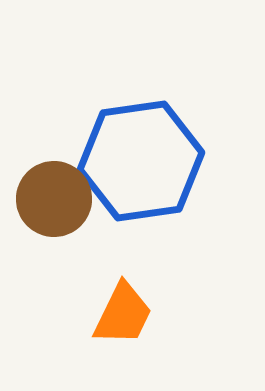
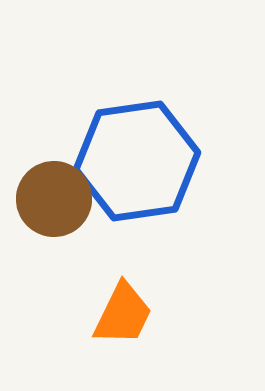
blue hexagon: moved 4 px left
